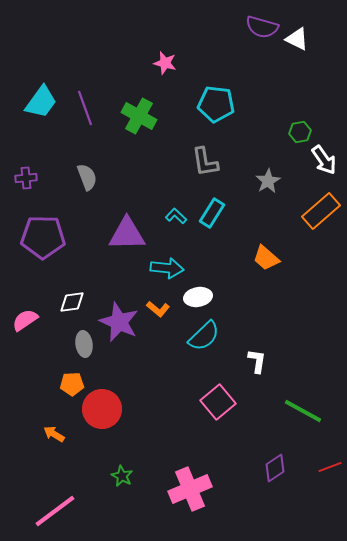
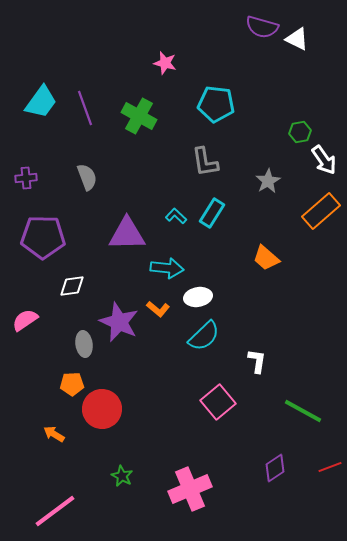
white diamond: moved 16 px up
